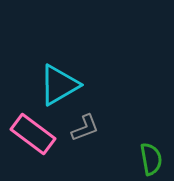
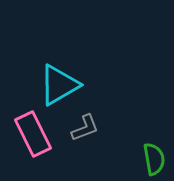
pink rectangle: rotated 27 degrees clockwise
green semicircle: moved 3 px right
